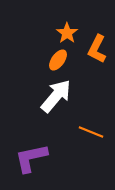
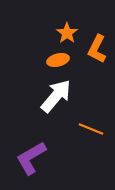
orange ellipse: rotated 40 degrees clockwise
orange line: moved 3 px up
purple L-shape: rotated 18 degrees counterclockwise
